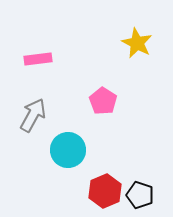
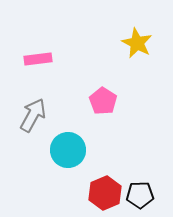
red hexagon: moved 2 px down
black pentagon: rotated 20 degrees counterclockwise
